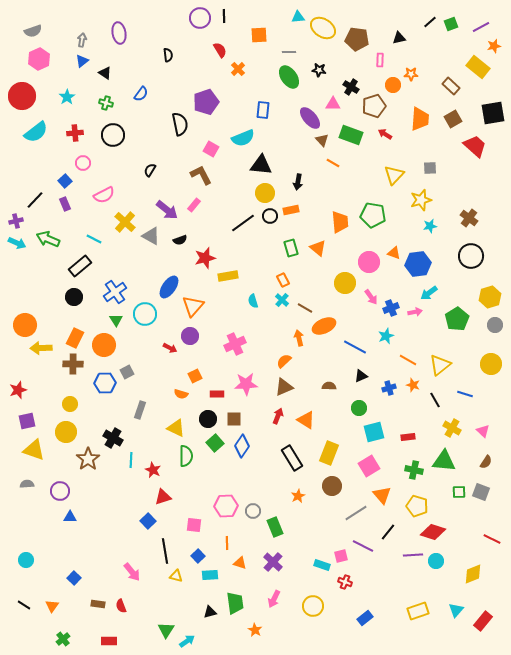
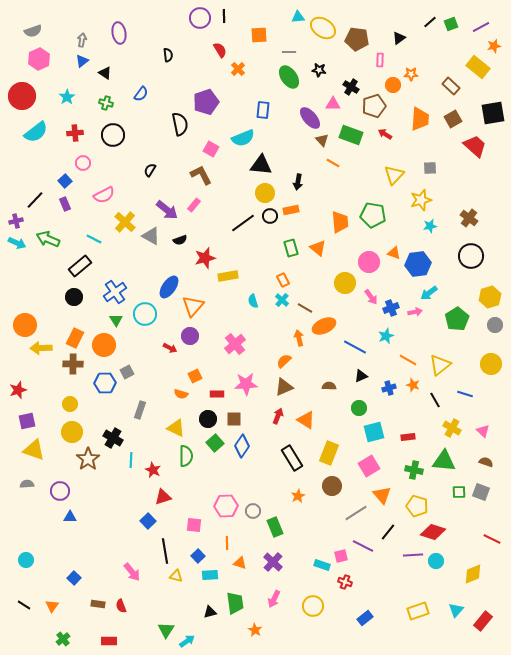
black triangle at (399, 38): rotated 24 degrees counterclockwise
pink cross at (235, 344): rotated 15 degrees counterclockwise
yellow circle at (66, 432): moved 6 px right
brown semicircle at (486, 462): rotated 104 degrees counterclockwise
